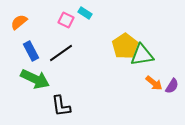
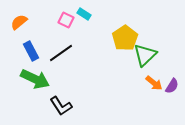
cyan rectangle: moved 1 px left, 1 px down
yellow pentagon: moved 8 px up
green triangle: moved 3 px right; rotated 35 degrees counterclockwise
black L-shape: rotated 25 degrees counterclockwise
